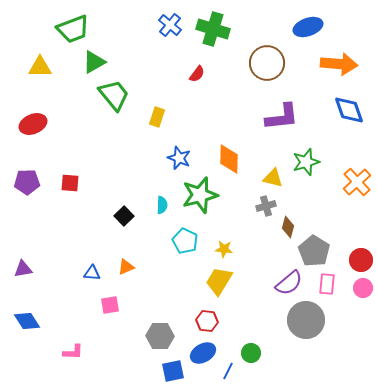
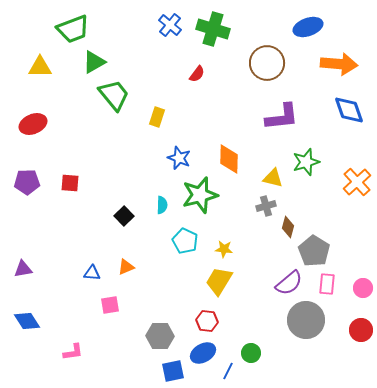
red circle at (361, 260): moved 70 px down
pink L-shape at (73, 352): rotated 10 degrees counterclockwise
